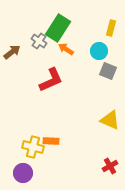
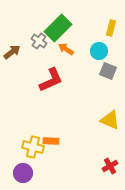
green rectangle: rotated 12 degrees clockwise
